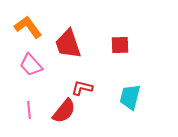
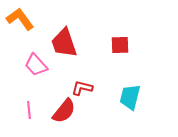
orange L-shape: moved 8 px left, 8 px up
red trapezoid: moved 4 px left, 1 px up
pink trapezoid: moved 5 px right
